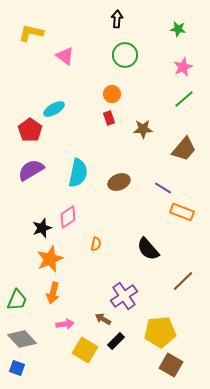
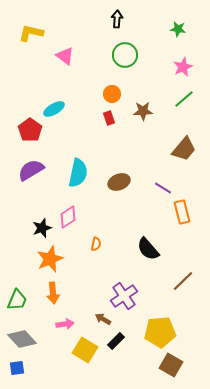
brown star: moved 18 px up
orange rectangle: rotated 55 degrees clockwise
orange arrow: rotated 20 degrees counterclockwise
blue square: rotated 28 degrees counterclockwise
